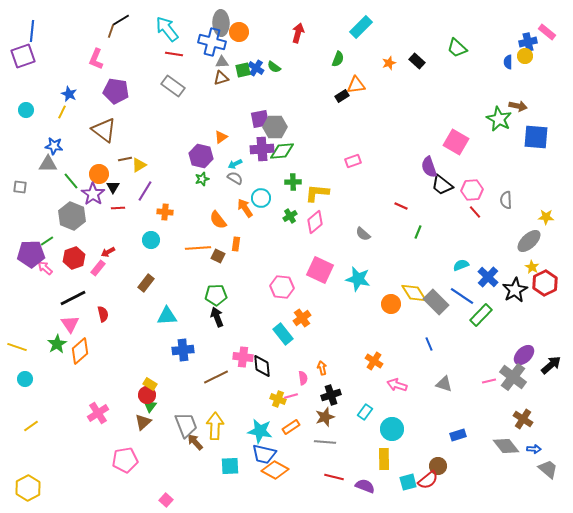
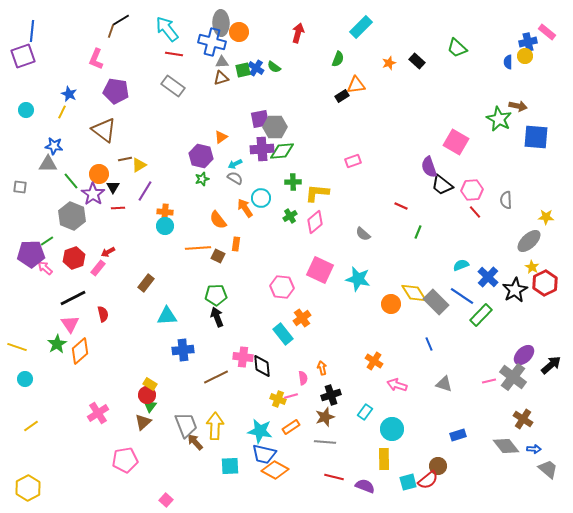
cyan circle at (151, 240): moved 14 px right, 14 px up
